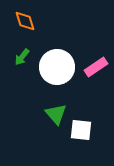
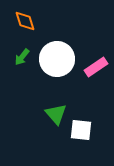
white circle: moved 8 px up
